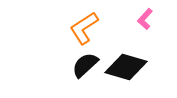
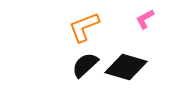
pink L-shape: rotated 20 degrees clockwise
orange L-shape: moved 1 px up; rotated 12 degrees clockwise
